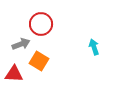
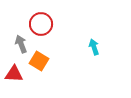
gray arrow: rotated 90 degrees counterclockwise
